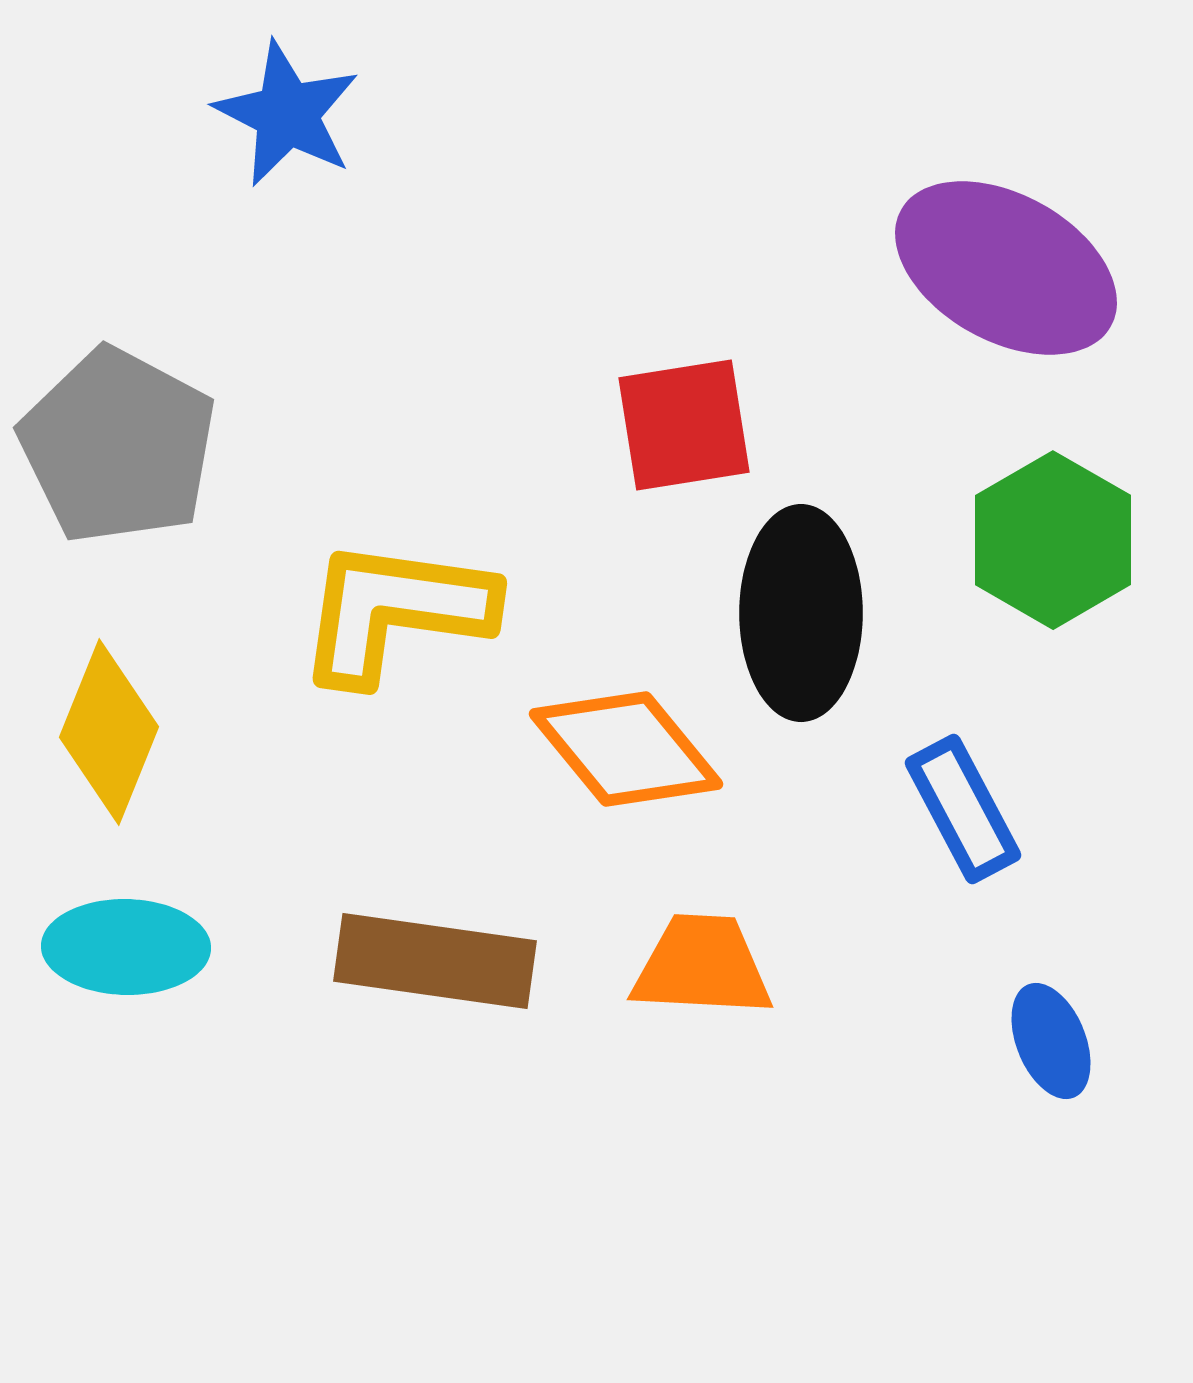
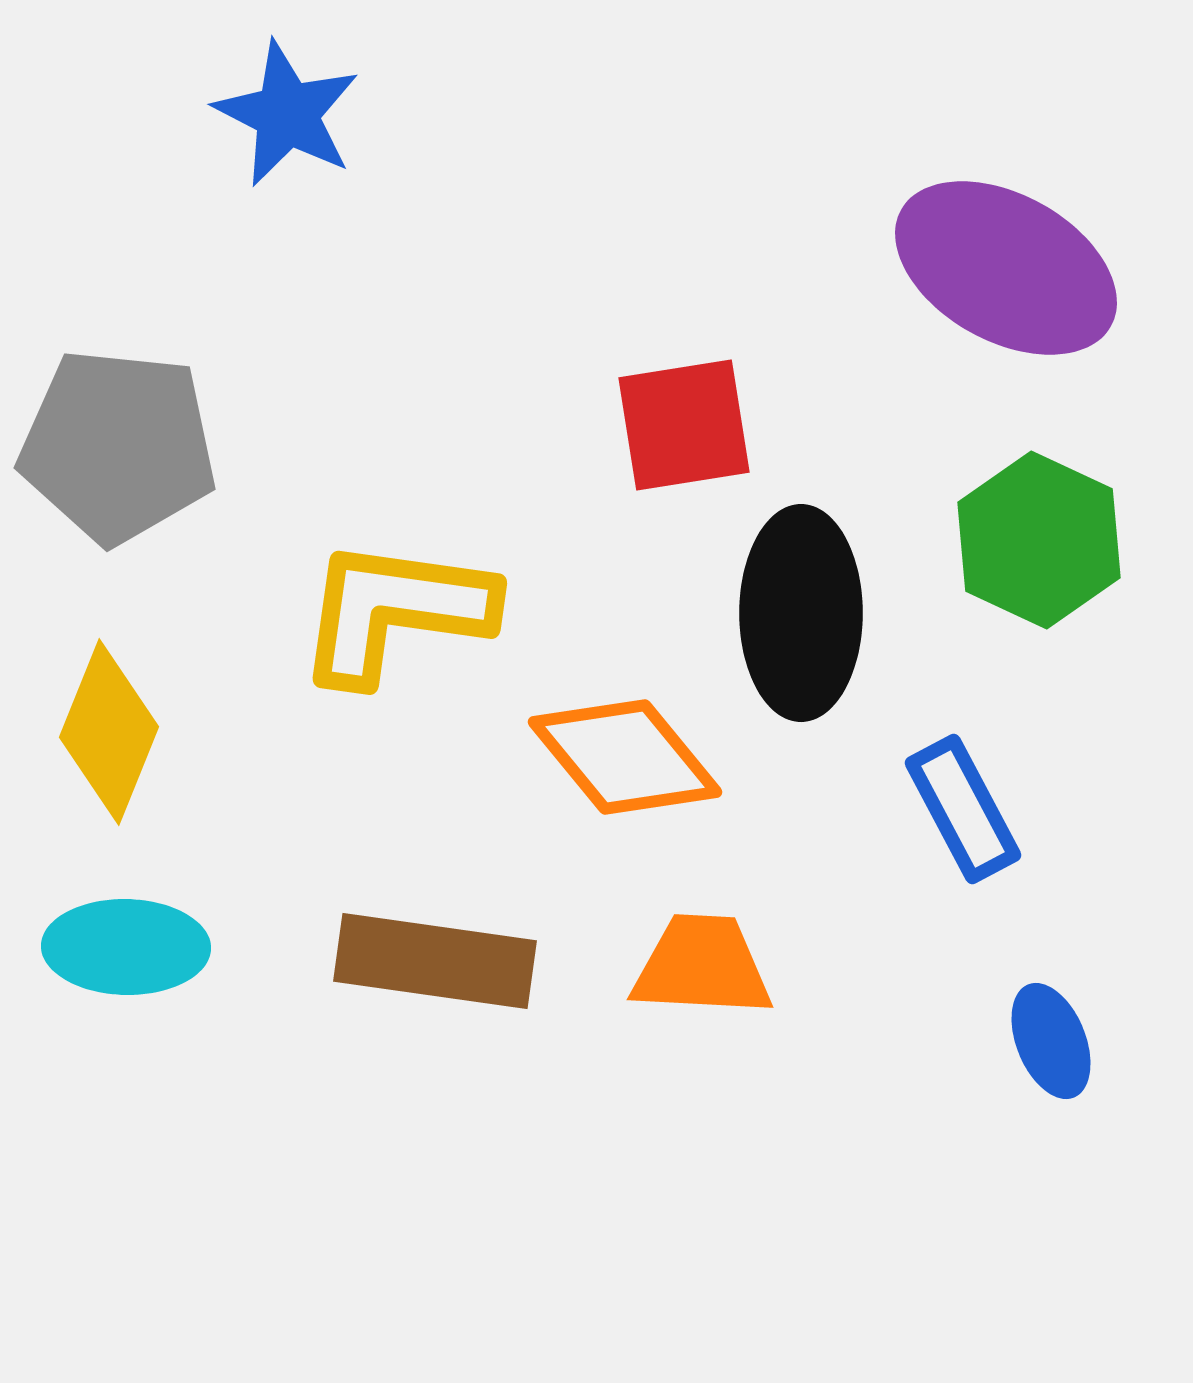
gray pentagon: rotated 22 degrees counterclockwise
green hexagon: moved 14 px left; rotated 5 degrees counterclockwise
orange diamond: moved 1 px left, 8 px down
